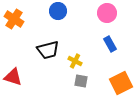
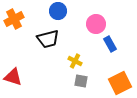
pink circle: moved 11 px left, 11 px down
orange cross: rotated 30 degrees clockwise
black trapezoid: moved 11 px up
orange square: moved 1 px left
